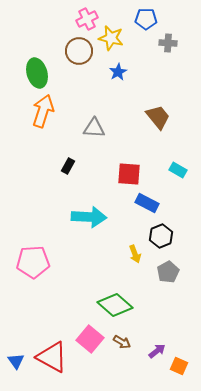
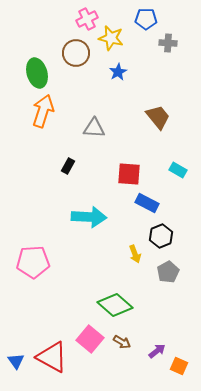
brown circle: moved 3 px left, 2 px down
